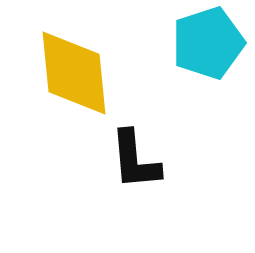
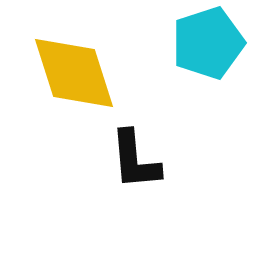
yellow diamond: rotated 12 degrees counterclockwise
